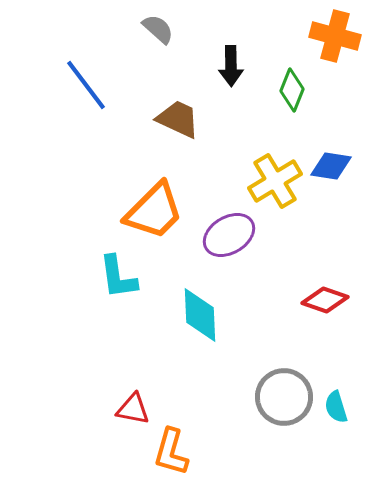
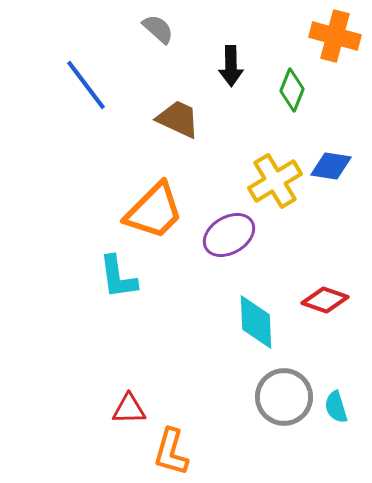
cyan diamond: moved 56 px right, 7 px down
red triangle: moved 4 px left; rotated 12 degrees counterclockwise
